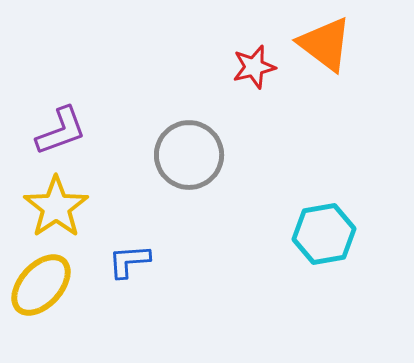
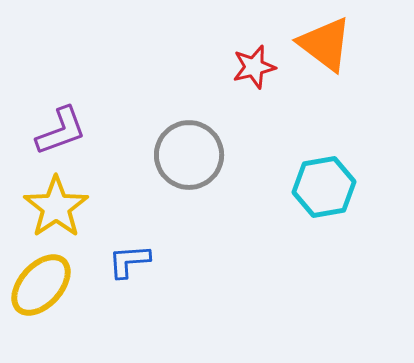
cyan hexagon: moved 47 px up
